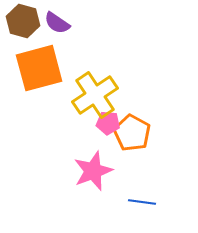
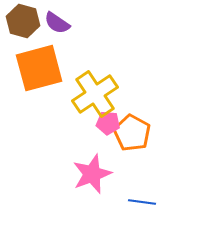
yellow cross: moved 1 px up
pink star: moved 1 px left, 3 px down
